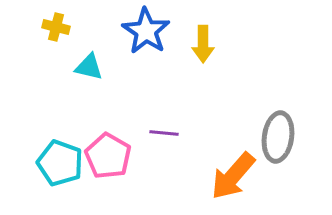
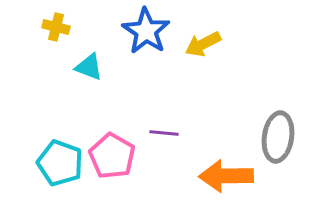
yellow arrow: rotated 63 degrees clockwise
cyan triangle: rotated 8 degrees clockwise
pink pentagon: moved 4 px right
orange arrow: moved 7 px left; rotated 48 degrees clockwise
